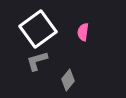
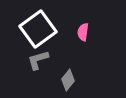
gray L-shape: moved 1 px right, 1 px up
